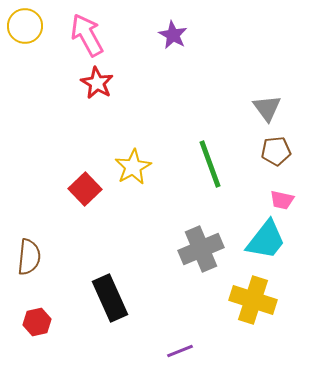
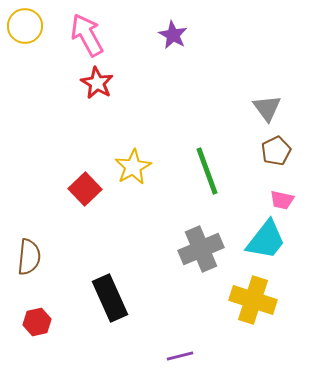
brown pentagon: rotated 20 degrees counterclockwise
green line: moved 3 px left, 7 px down
purple line: moved 5 px down; rotated 8 degrees clockwise
